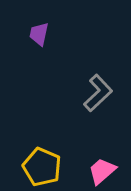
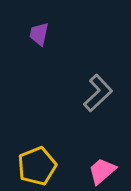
yellow pentagon: moved 5 px left, 1 px up; rotated 27 degrees clockwise
